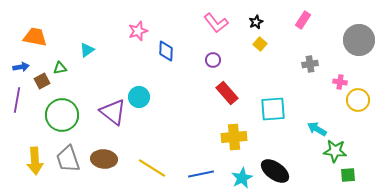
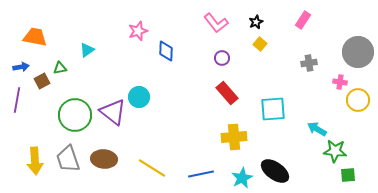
gray circle: moved 1 px left, 12 px down
purple circle: moved 9 px right, 2 px up
gray cross: moved 1 px left, 1 px up
green circle: moved 13 px right
